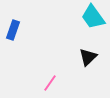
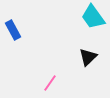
blue rectangle: rotated 48 degrees counterclockwise
